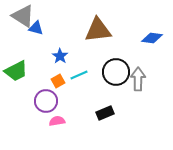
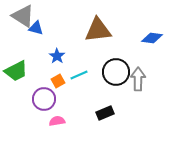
blue star: moved 3 px left
purple circle: moved 2 px left, 2 px up
